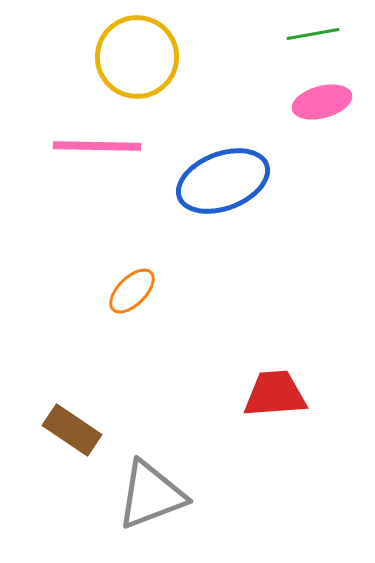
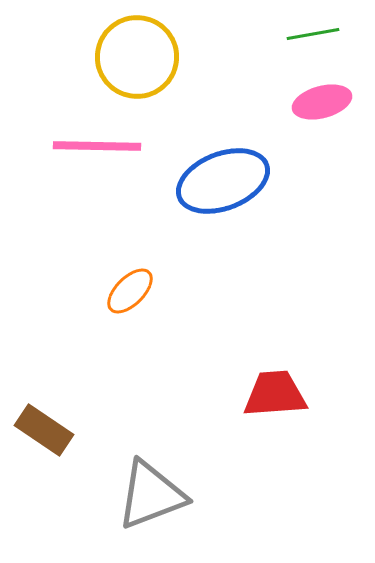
orange ellipse: moved 2 px left
brown rectangle: moved 28 px left
